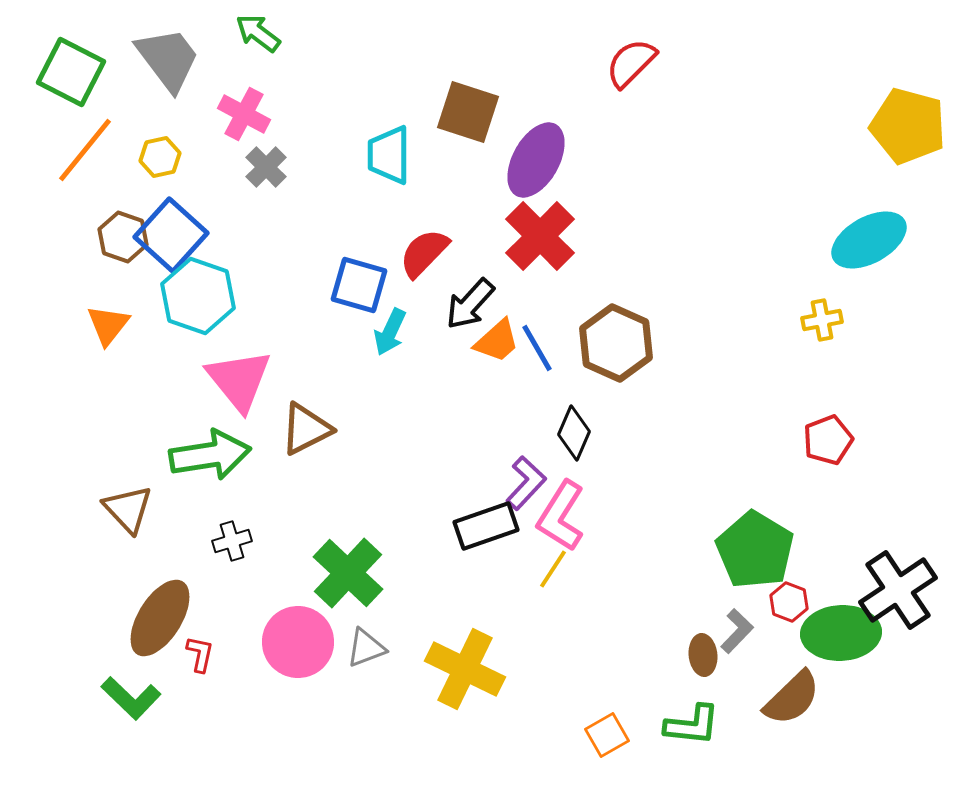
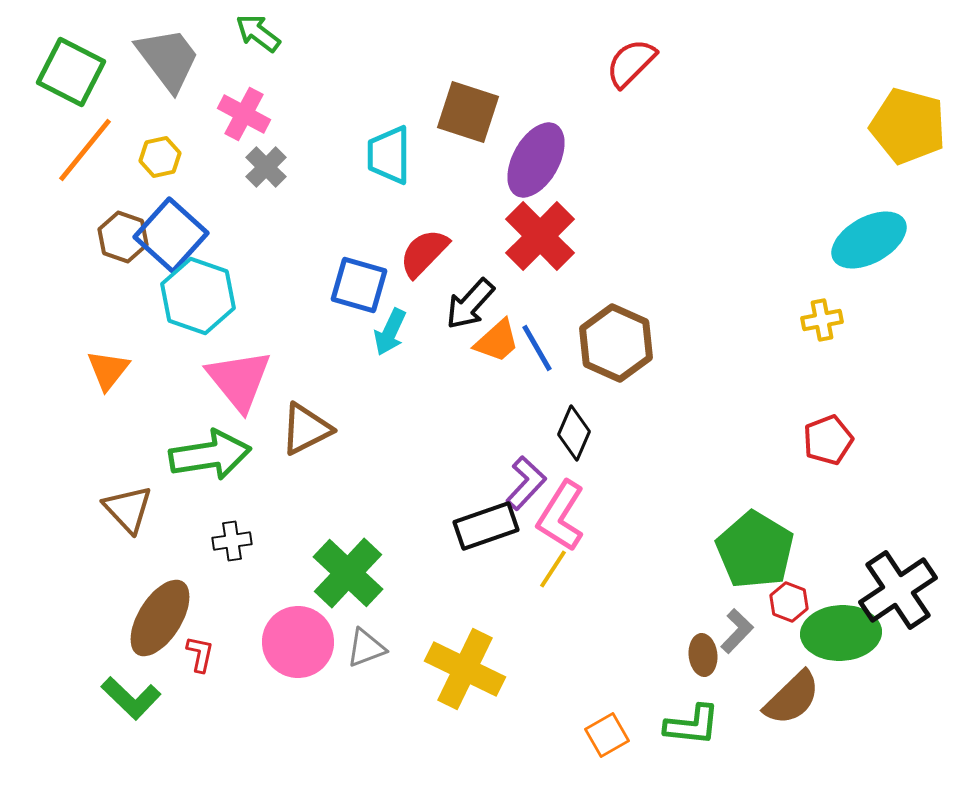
orange triangle at (108, 325): moved 45 px down
black cross at (232, 541): rotated 9 degrees clockwise
